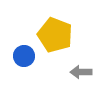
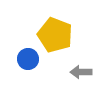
blue circle: moved 4 px right, 3 px down
